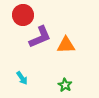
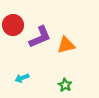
red circle: moved 10 px left, 10 px down
orange triangle: rotated 12 degrees counterclockwise
cyan arrow: rotated 104 degrees clockwise
